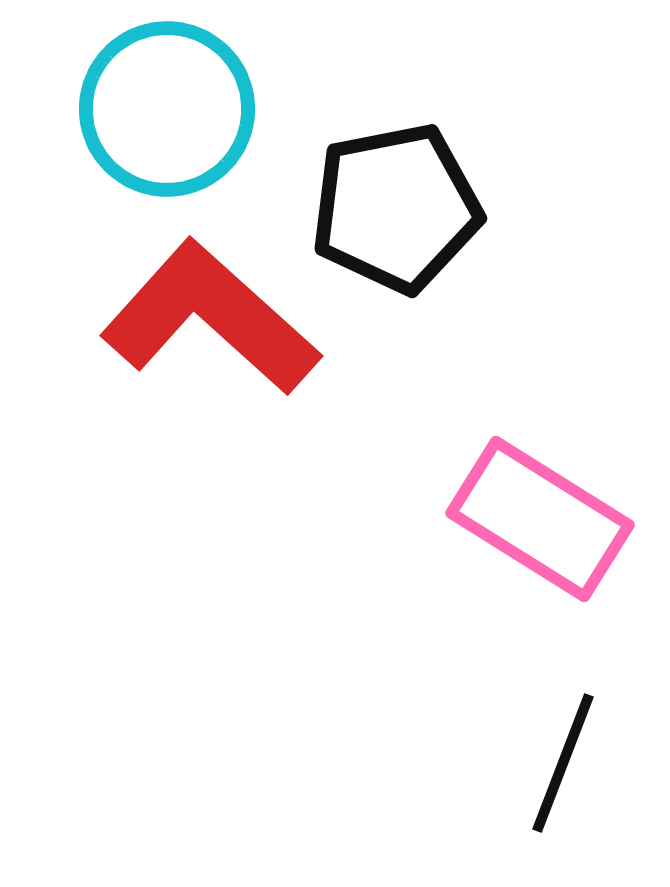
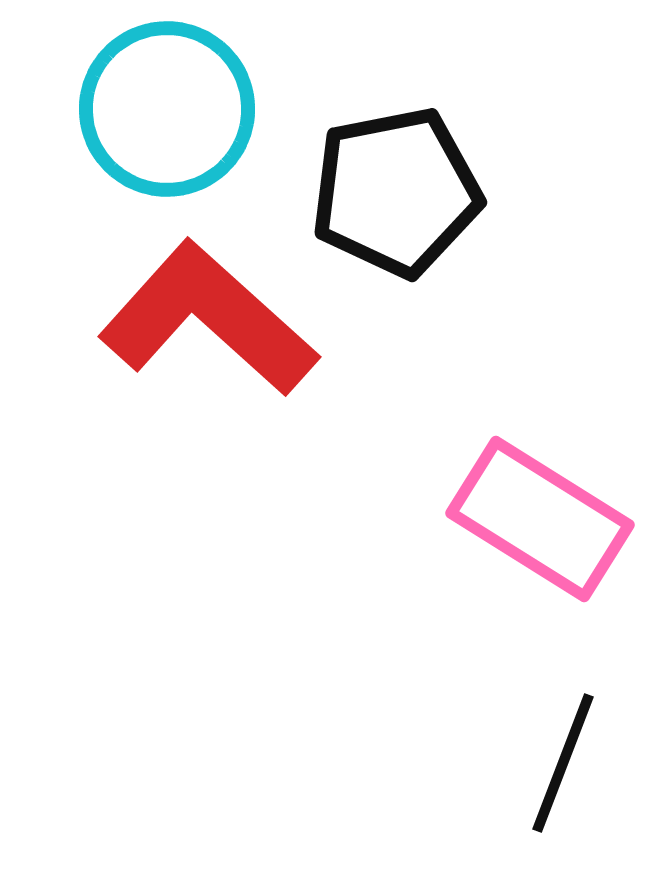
black pentagon: moved 16 px up
red L-shape: moved 2 px left, 1 px down
